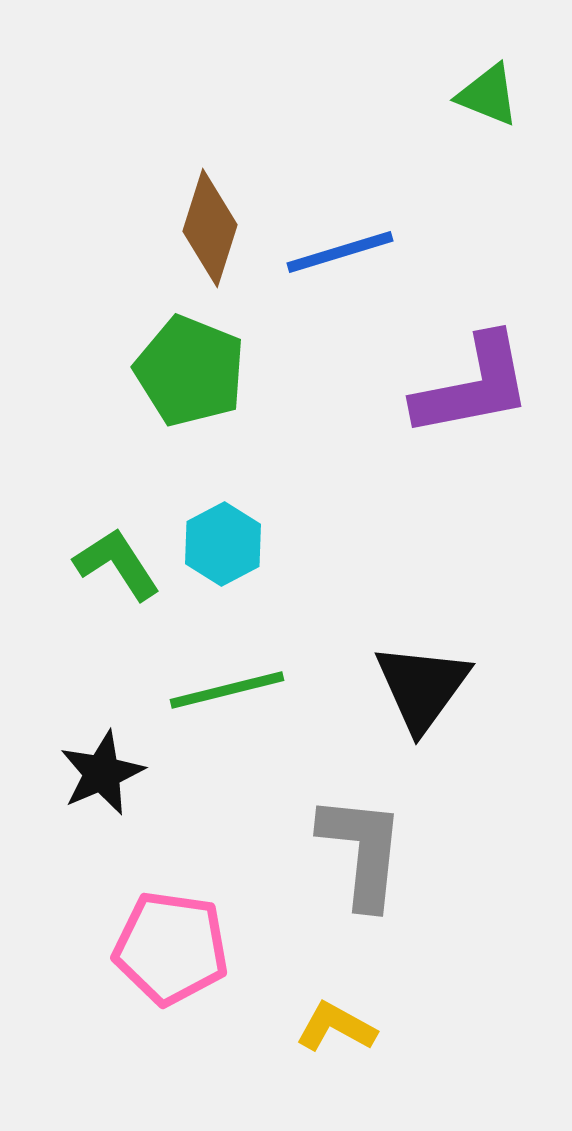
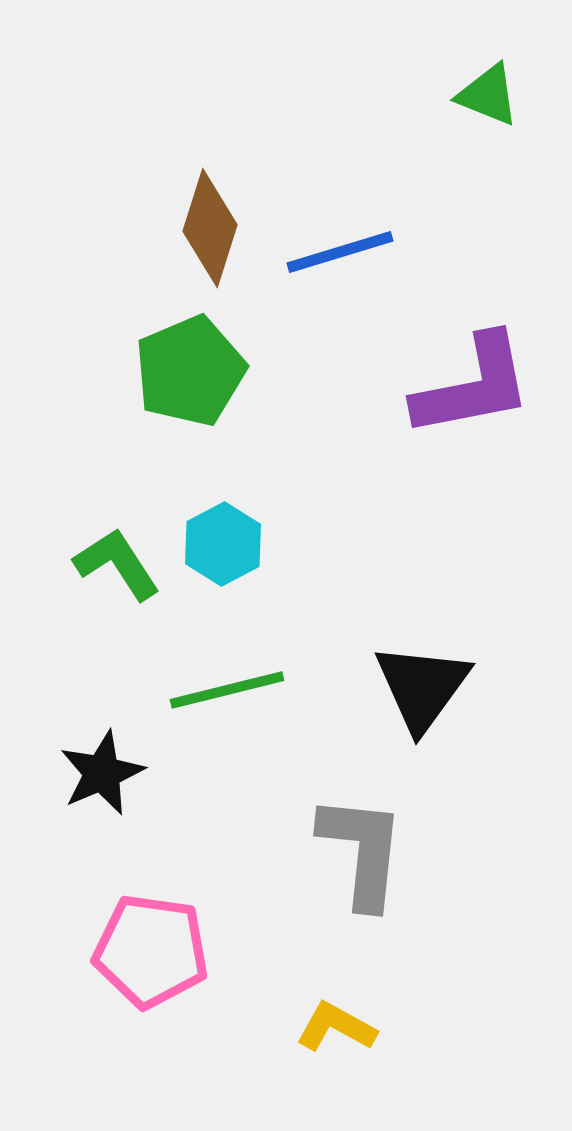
green pentagon: rotated 27 degrees clockwise
pink pentagon: moved 20 px left, 3 px down
